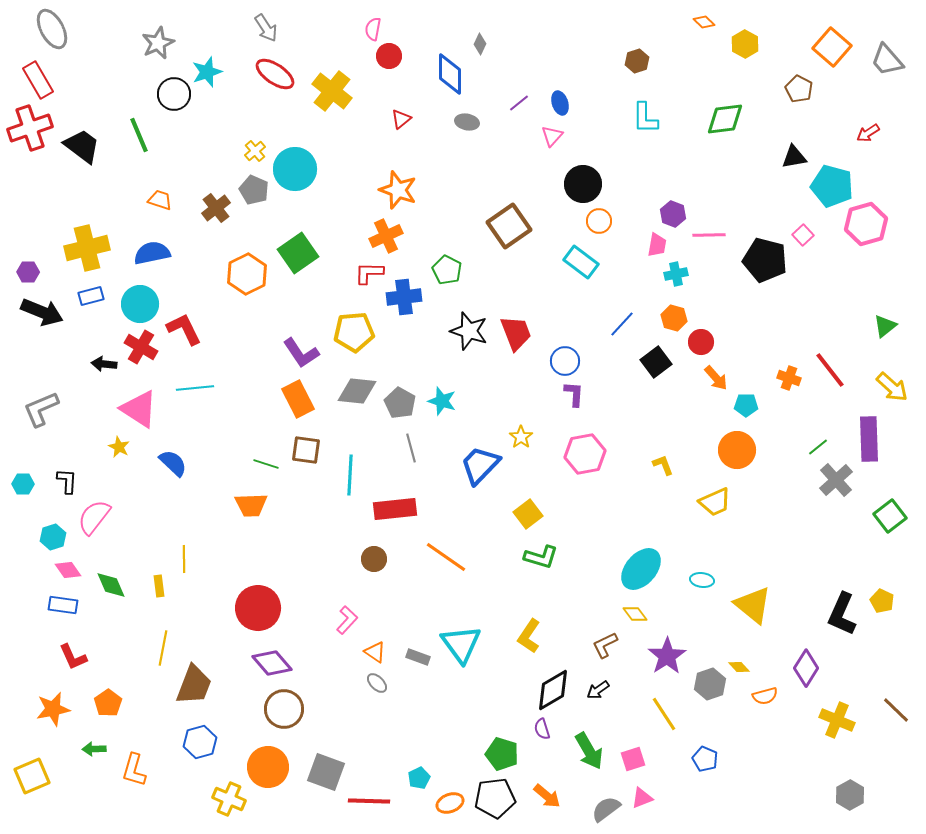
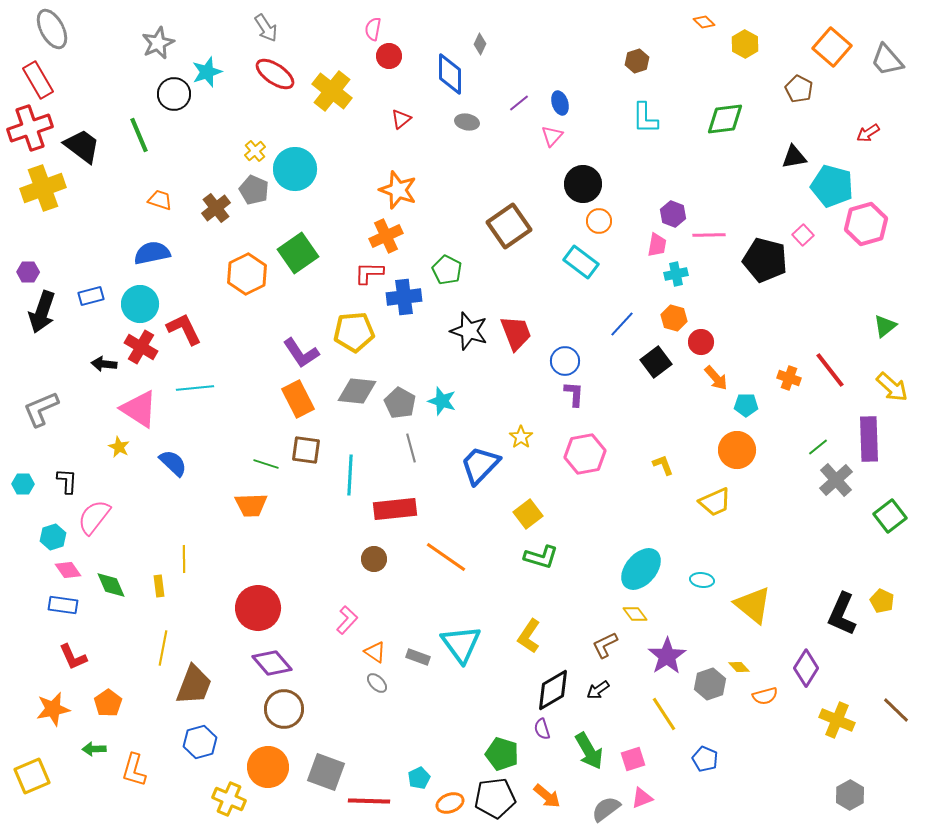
yellow cross at (87, 248): moved 44 px left, 60 px up; rotated 6 degrees counterclockwise
black arrow at (42, 312): rotated 87 degrees clockwise
